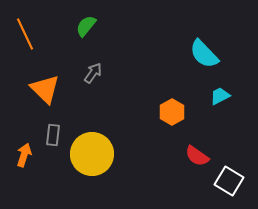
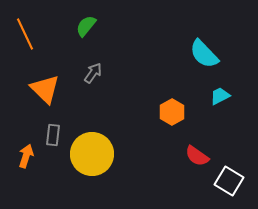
orange arrow: moved 2 px right, 1 px down
